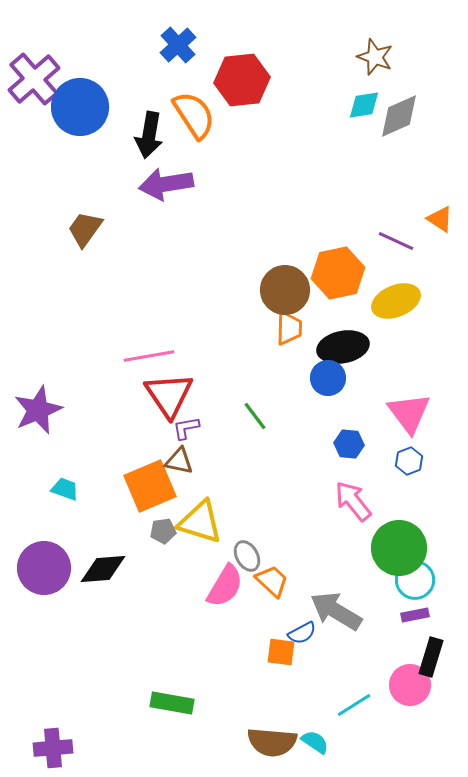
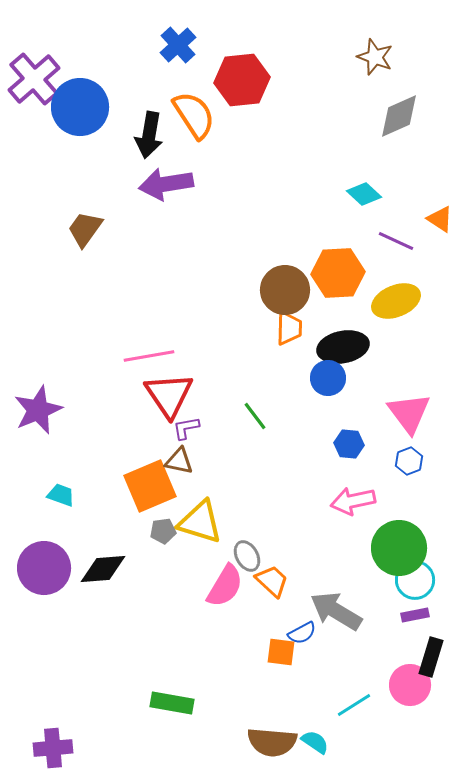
cyan diamond at (364, 105): moved 89 px down; rotated 52 degrees clockwise
orange hexagon at (338, 273): rotated 9 degrees clockwise
cyan trapezoid at (65, 489): moved 4 px left, 6 px down
pink arrow at (353, 501): rotated 63 degrees counterclockwise
